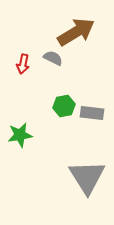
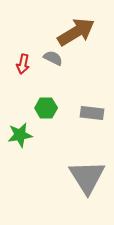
green hexagon: moved 18 px left, 2 px down; rotated 10 degrees clockwise
